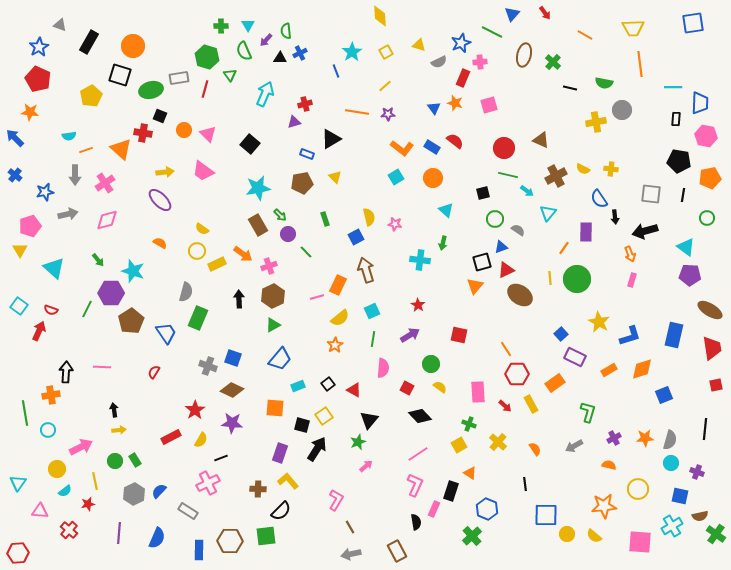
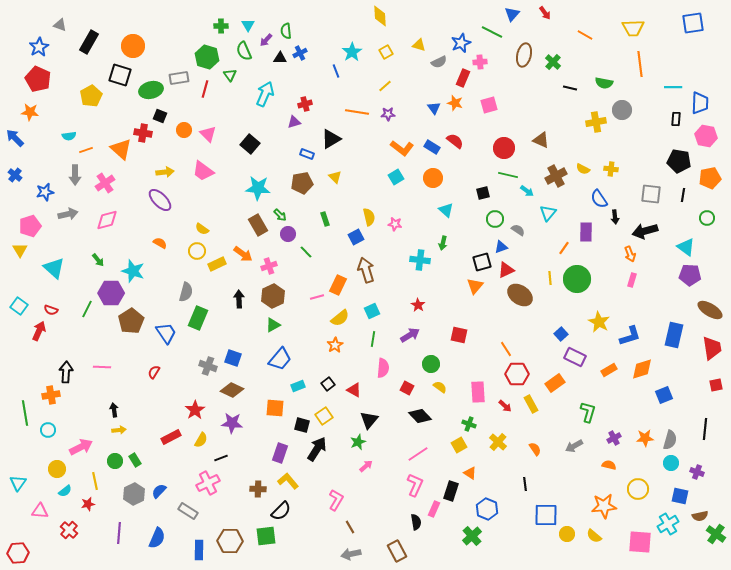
cyan star at (258, 188): rotated 15 degrees clockwise
cyan cross at (672, 526): moved 4 px left, 2 px up
